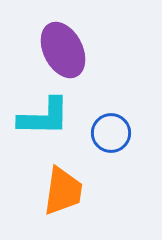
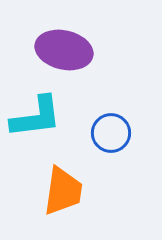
purple ellipse: moved 1 px right; rotated 50 degrees counterclockwise
cyan L-shape: moved 8 px left; rotated 8 degrees counterclockwise
